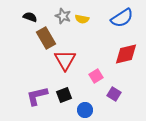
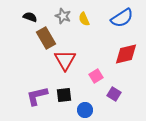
yellow semicircle: moved 2 px right; rotated 56 degrees clockwise
black square: rotated 14 degrees clockwise
